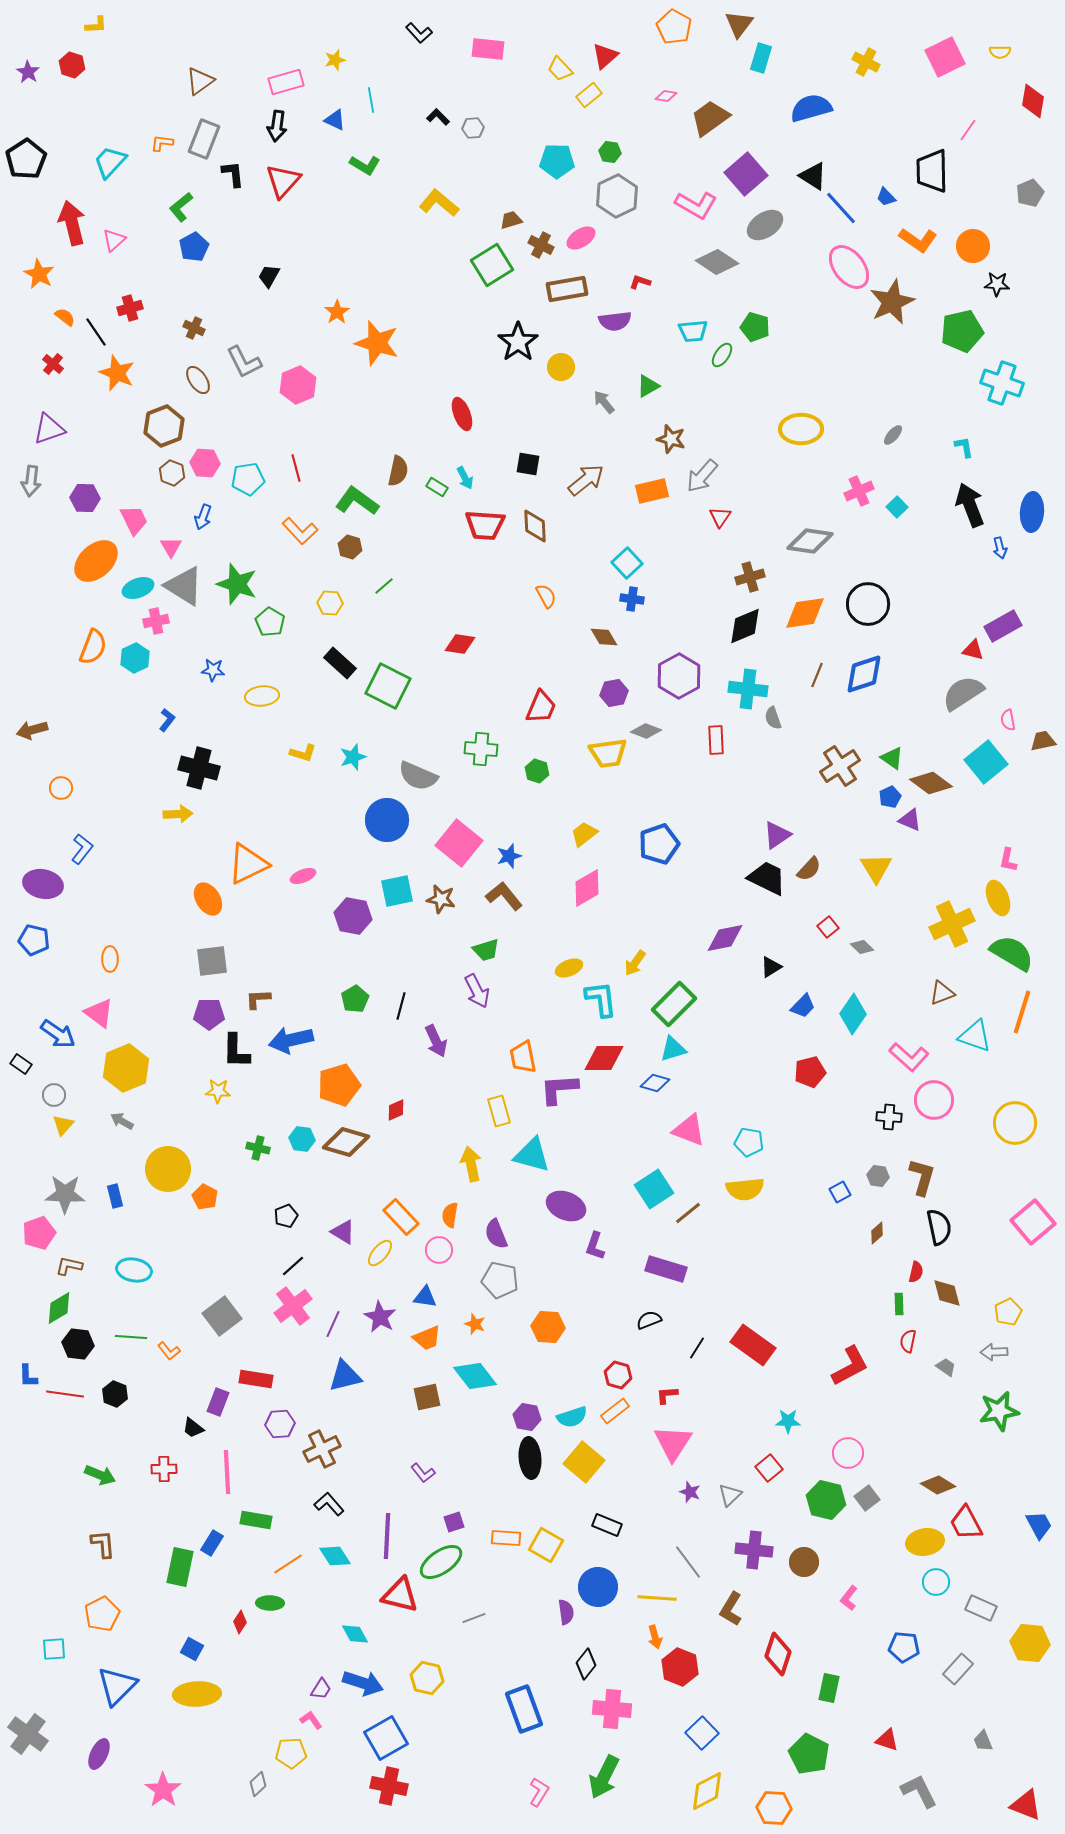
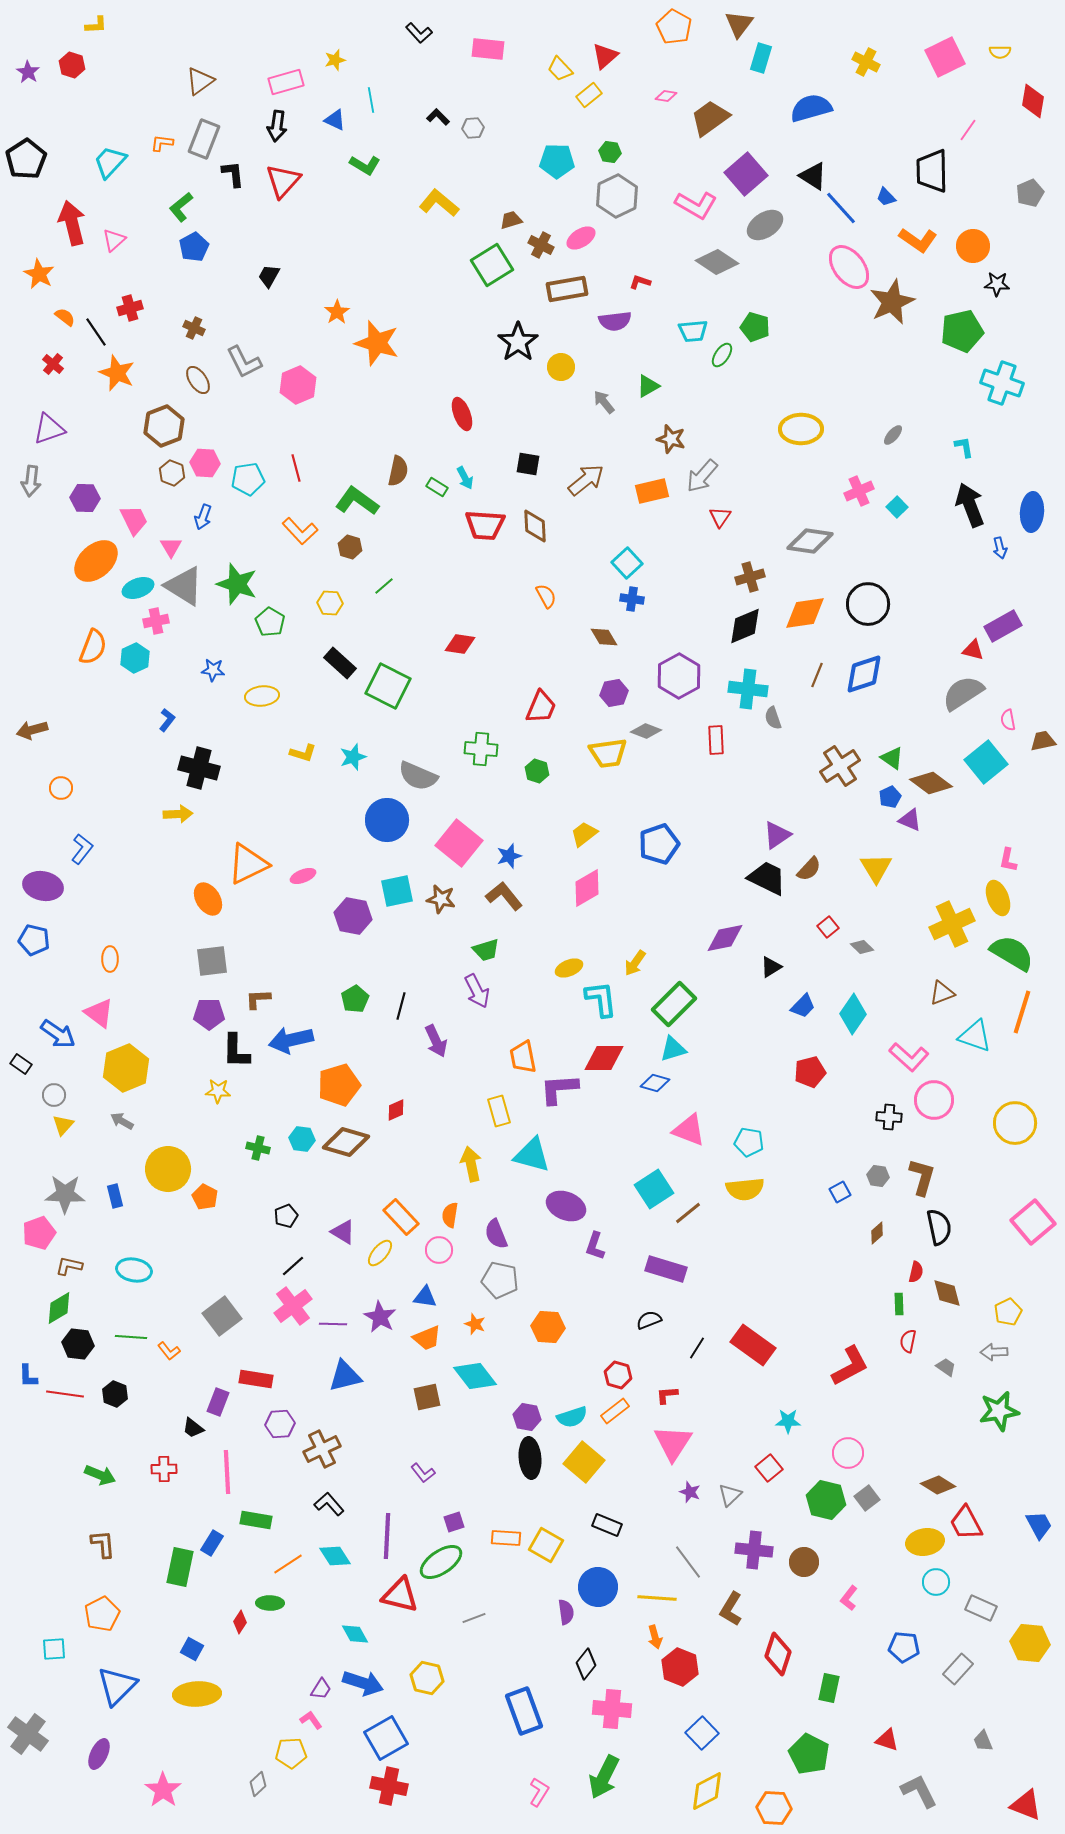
purple ellipse at (43, 884): moved 2 px down
purple line at (333, 1324): rotated 68 degrees clockwise
blue rectangle at (524, 1709): moved 2 px down
